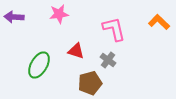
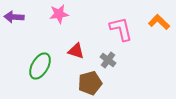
pink L-shape: moved 7 px right
green ellipse: moved 1 px right, 1 px down
